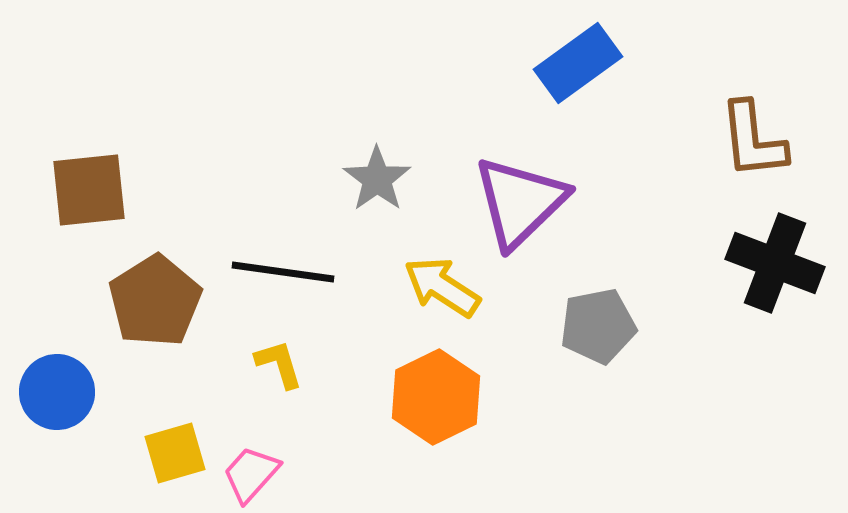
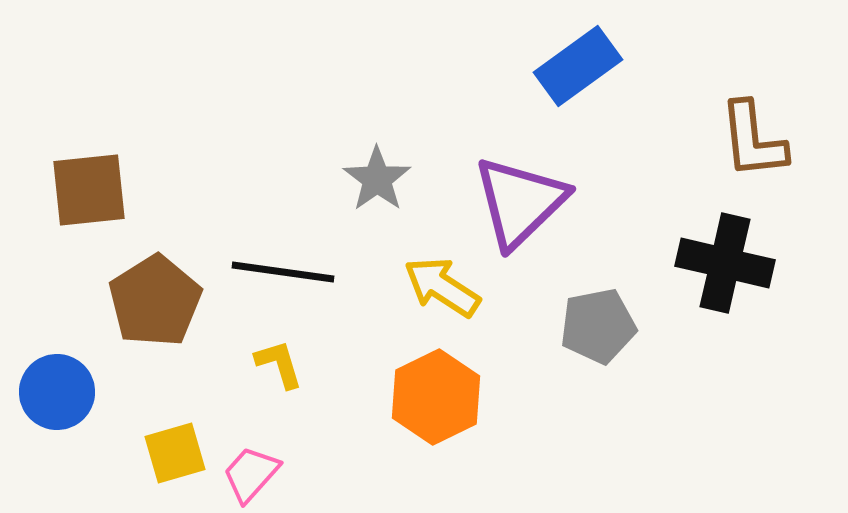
blue rectangle: moved 3 px down
black cross: moved 50 px left; rotated 8 degrees counterclockwise
